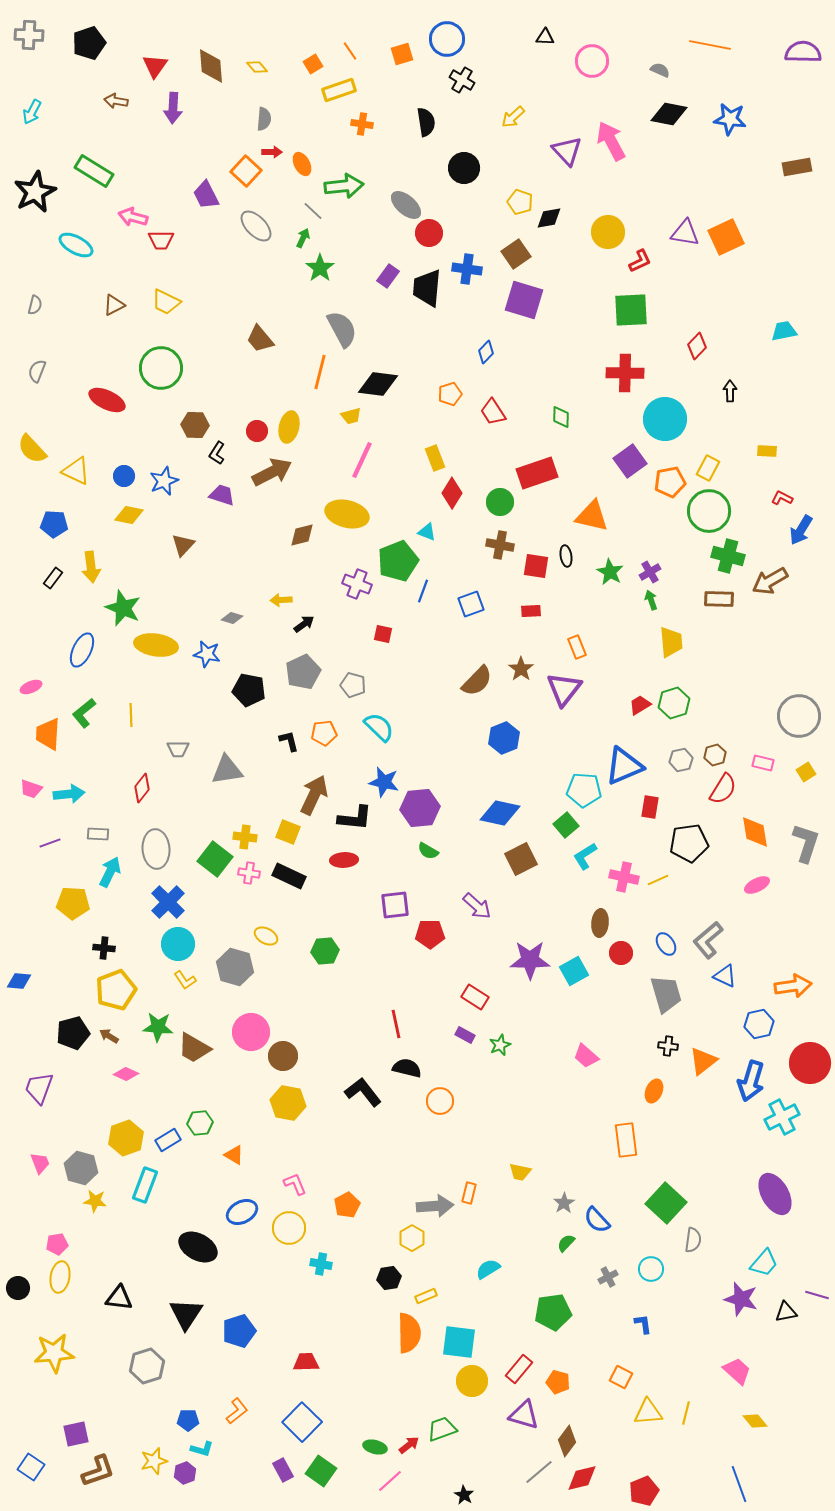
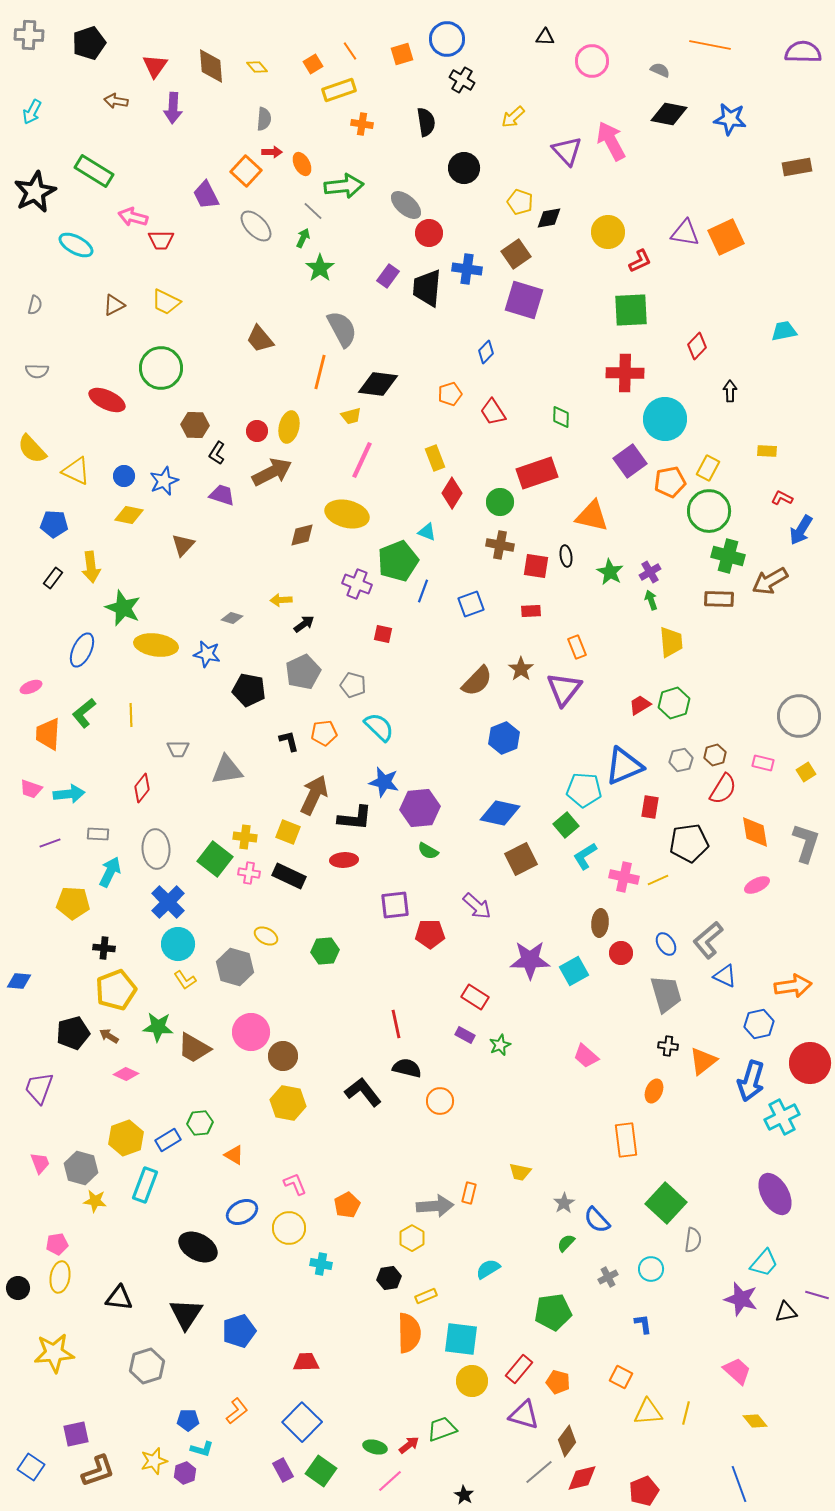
gray semicircle at (37, 371): rotated 110 degrees counterclockwise
cyan square at (459, 1342): moved 2 px right, 3 px up
